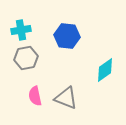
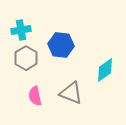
blue hexagon: moved 6 px left, 9 px down
gray hexagon: rotated 20 degrees counterclockwise
gray triangle: moved 5 px right, 5 px up
